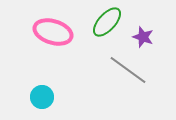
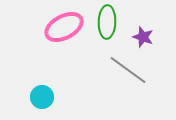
green ellipse: rotated 40 degrees counterclockwise
pink ellipse: moved 11 px right, 5 px up; rotated 45 degrees counterclockwise
